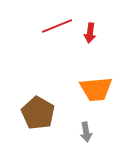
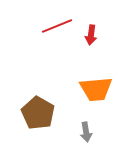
red arrow: moved 1 px right, 2 px down
